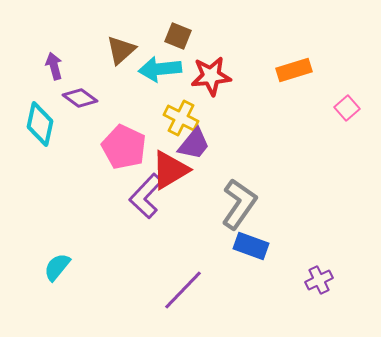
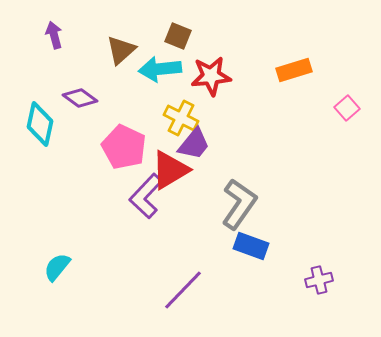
purple arrow: moved 31 px up
purple cross: rotated 12 degrees clockwise
